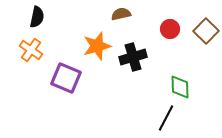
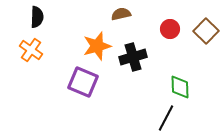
black semicircle: rotated 10 degrees counterclockwise
purple square: moved 17 px right, 4 px down
